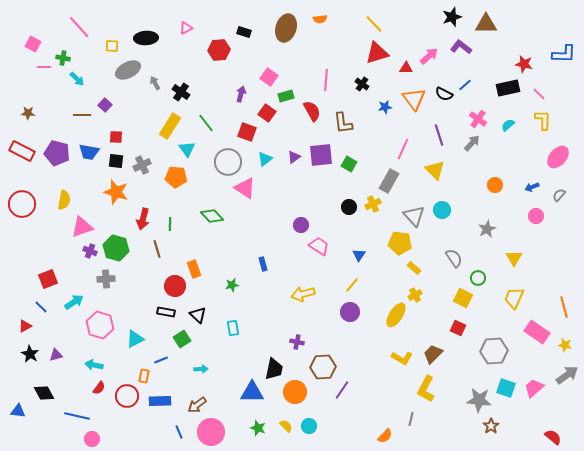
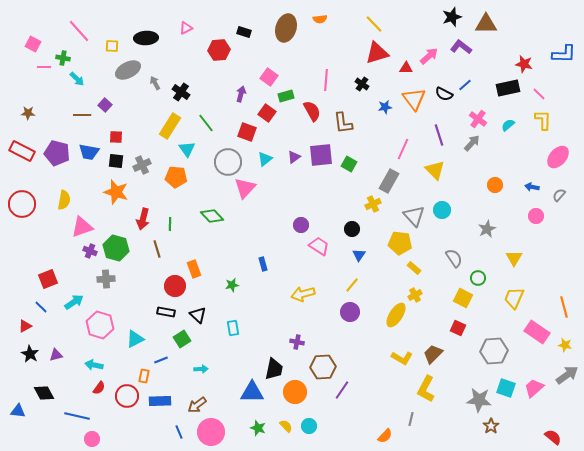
pink line at (79, 27): moved 4 px down
blue arrow at (532, 187): rotated 32 degrees clockwise
pink triangle at (245, 188): rotated 40 degrees clockwise
black circle at (349, 207): moved 3 px right, 22 px down
